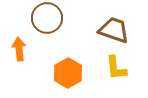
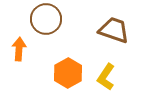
brown circle: moved 1 px left, 1 px down
orange arrow: rotated 10 degrees clockwise
yellow L-shape: moved 10 px left, 9 px down; rotated 40 degrees clockwise
